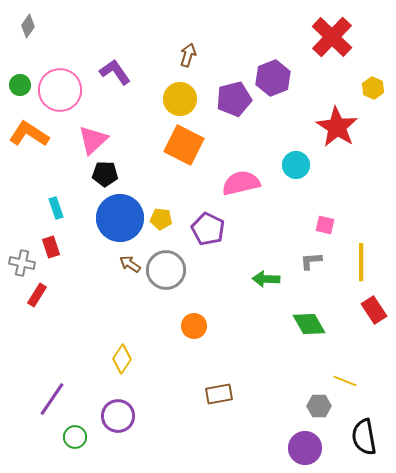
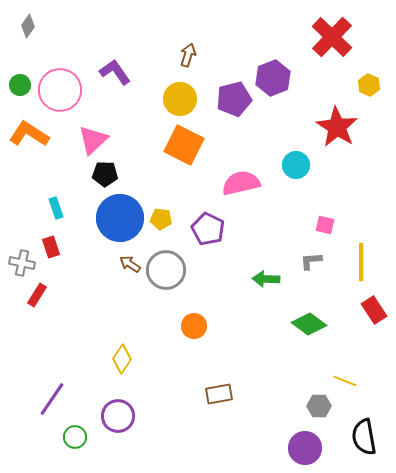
yellow hexagon at (373, 88): moved 4 px left, 3 px up
green diamond at (309, 324): rotated 24 degrees counterclockwise
